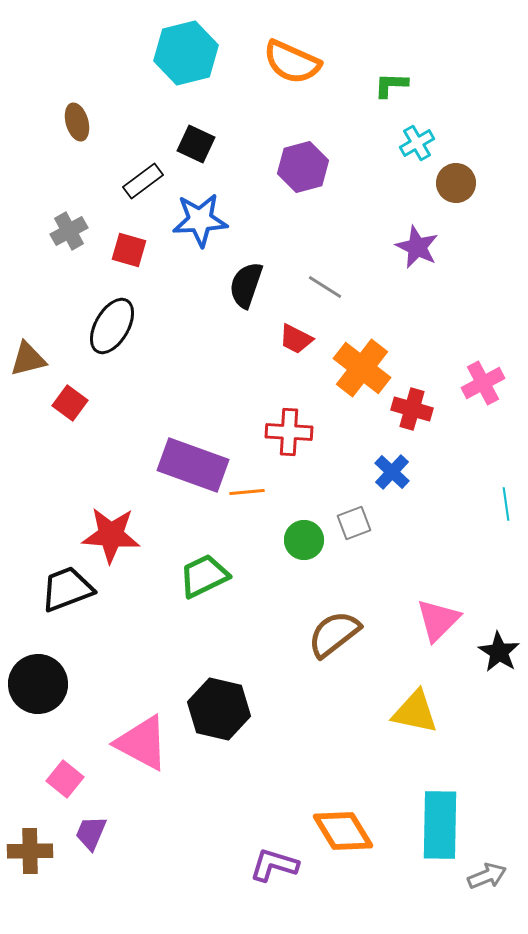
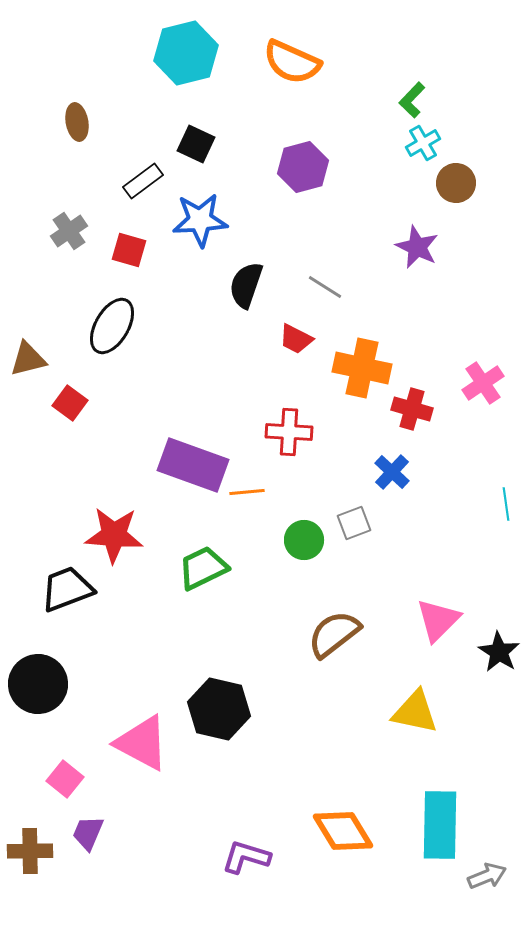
green L-shape at (391, 85): moved 21 px right, 15 px down; rotated 48 degrees counterclockwise
brown ellipse at (77, 122): rotated 6 degrees clockwise
cyan cross at (417, 143): moved 6 px right
gray cross at (69, 231): rotated 6 degrees counterclockwise
orange cross at (362, 368): rotated 26 degrees counterclockwise
pink cross at (483, 383): rotated 6 degrees counterclockwise
red star at (111, 535): moved 3 px right
green trapezoid at (204, 576): moved 1 px left, 8 px up
purple trapezoid at (91, 833): moved 3 px left
purple L-shape at (274, 865): moved 28 px left, 8 px up
